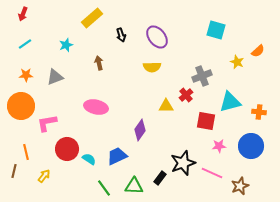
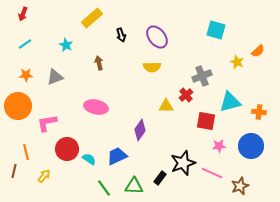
cyan star: rotated 24 degrees counterclockwise
orange circle: moved 3 px left
